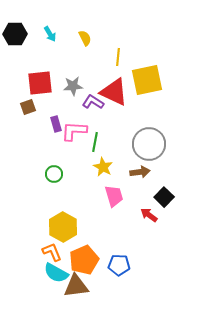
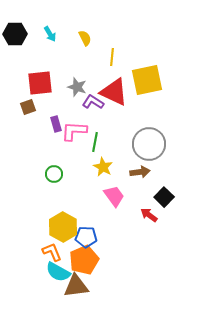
yellow line: moved 6 px left
gray star: moved 4 px right, 1 px down; rotated 24 degrees clockwise
pink trapezoid: rotated 20 degrees counterclockwise
blue pentagon: moved 33 px left, 28 px up
cyan semicircle: moved 2 px right, 1 px up
